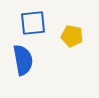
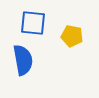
blue square: rotated 12 degrees clockwise
